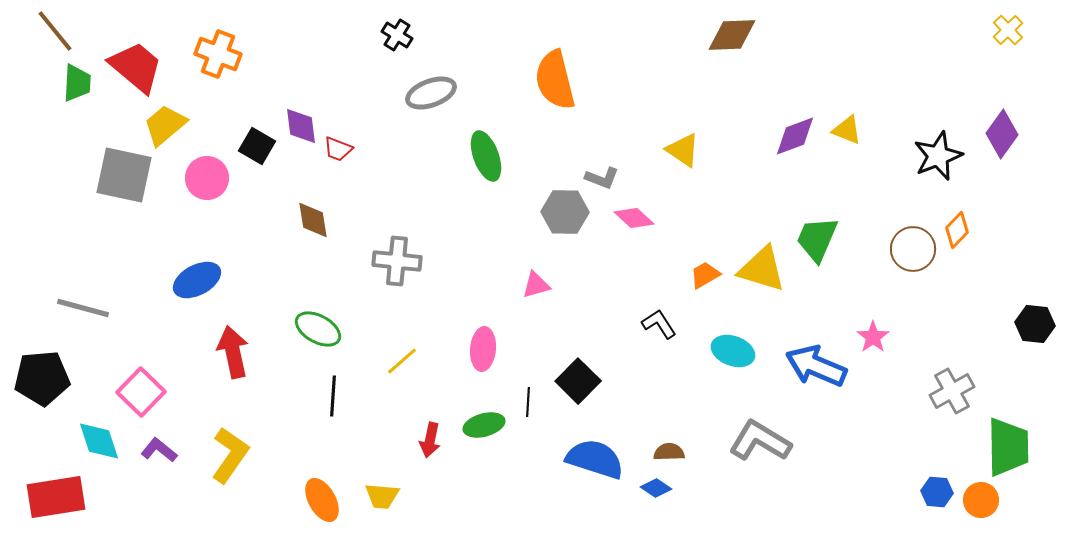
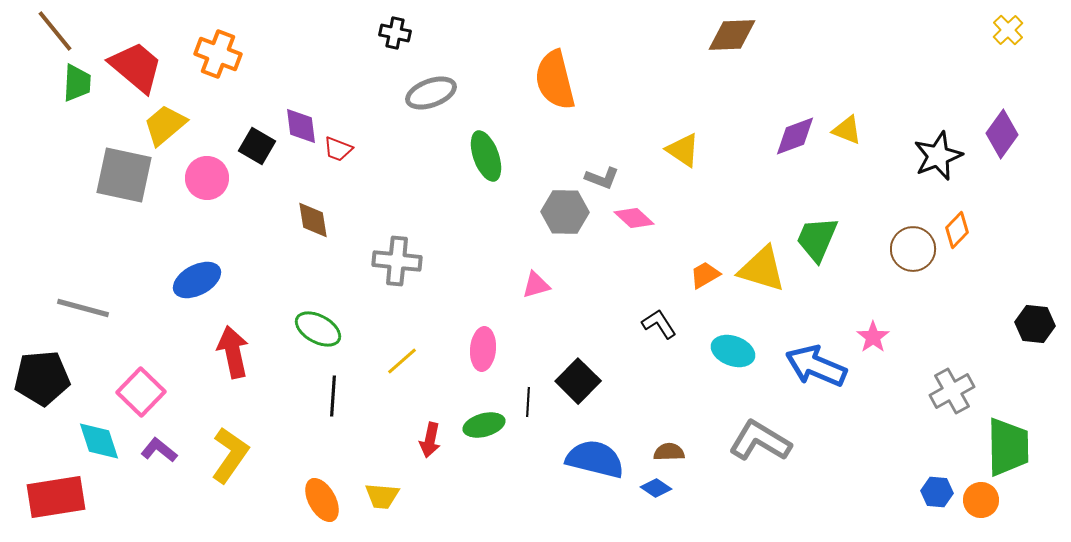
black cross at (397, 35): moved 2 px left, 2 px up; rotated 20 degrees counterclockwise
blue semicircle at (595, 459): rotated 4 degrees counterclockwise
